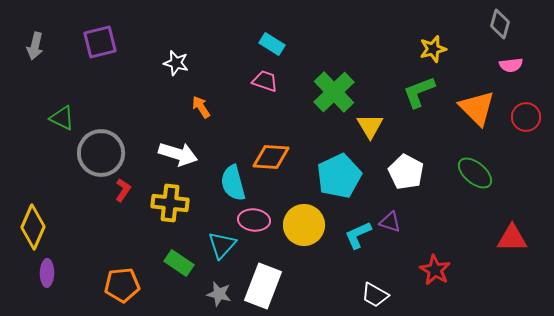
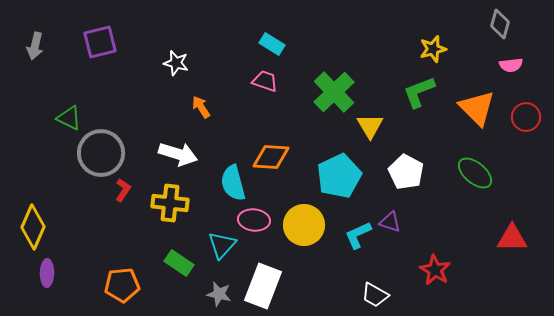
green triangle: moved 7 px right
